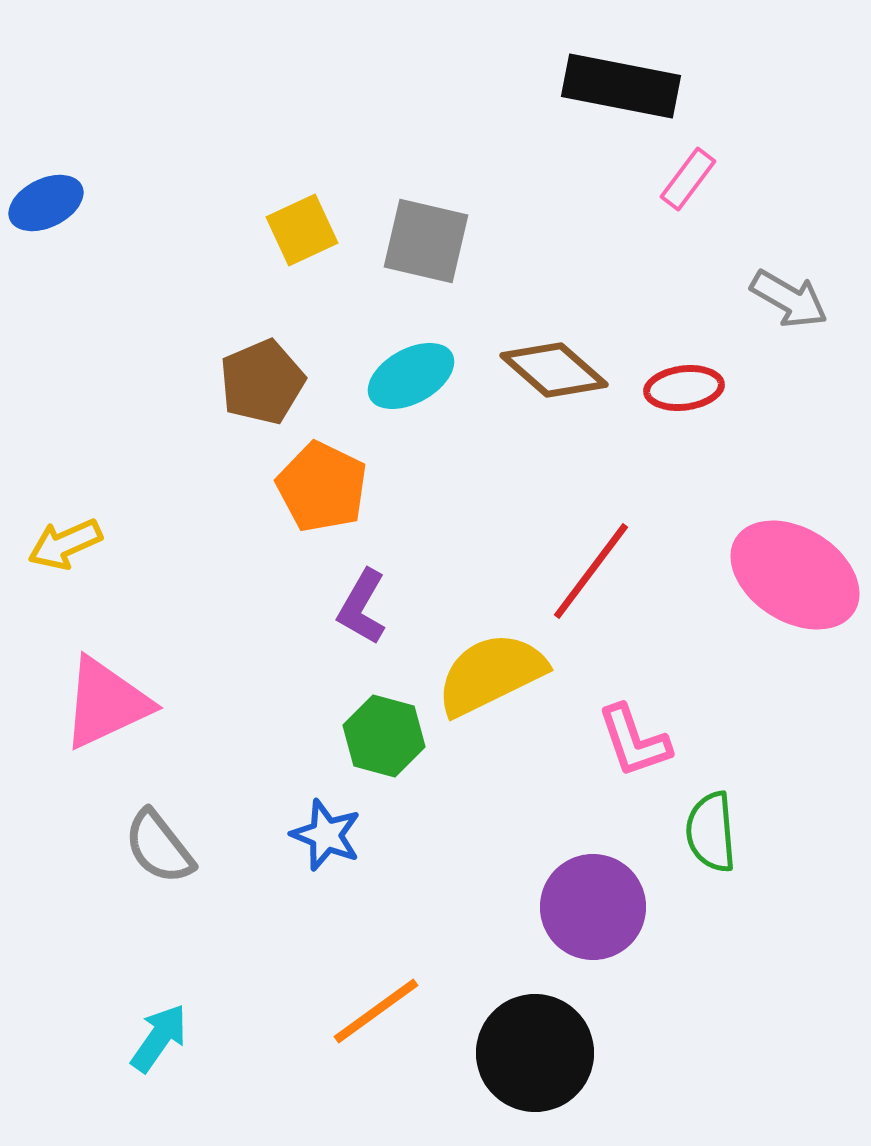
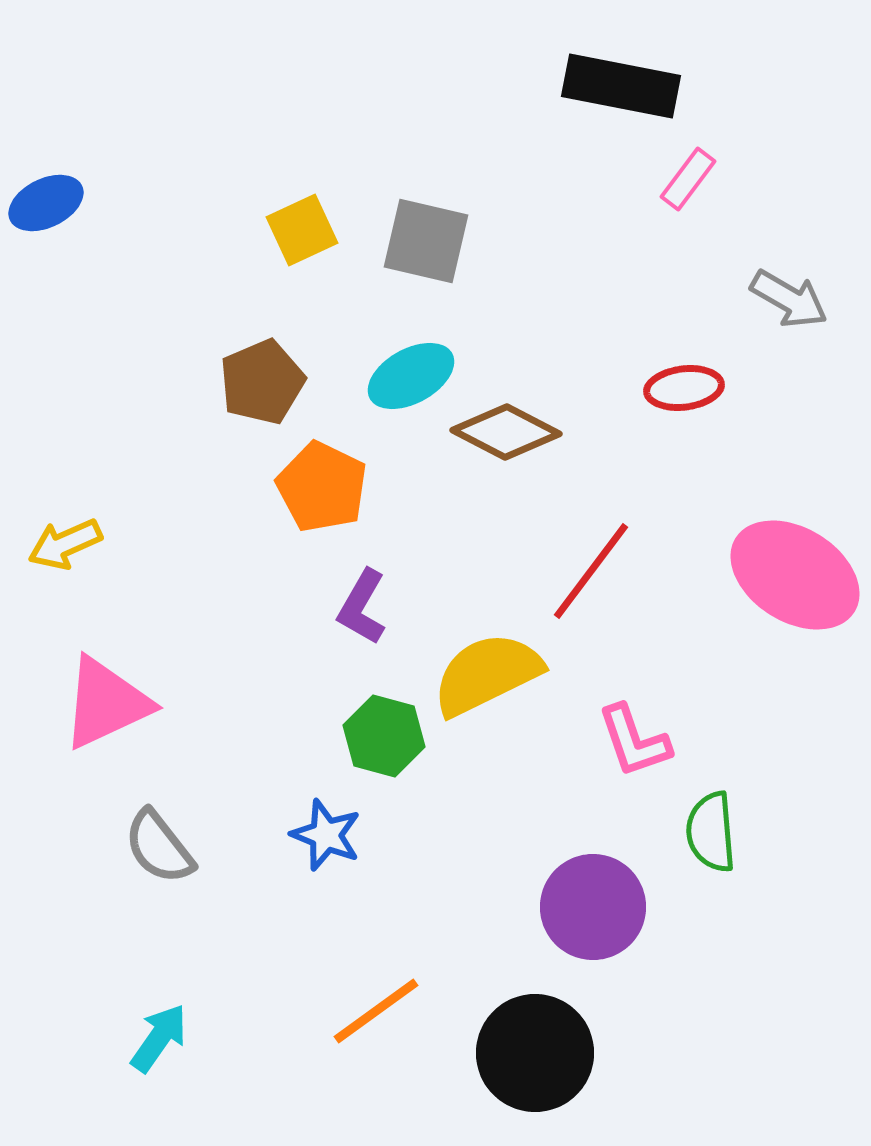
brown diamond: moved 48 px left, 62 px down; rotated 14 degrees counterclockwise
yellow semicircle: moved 4 px left
